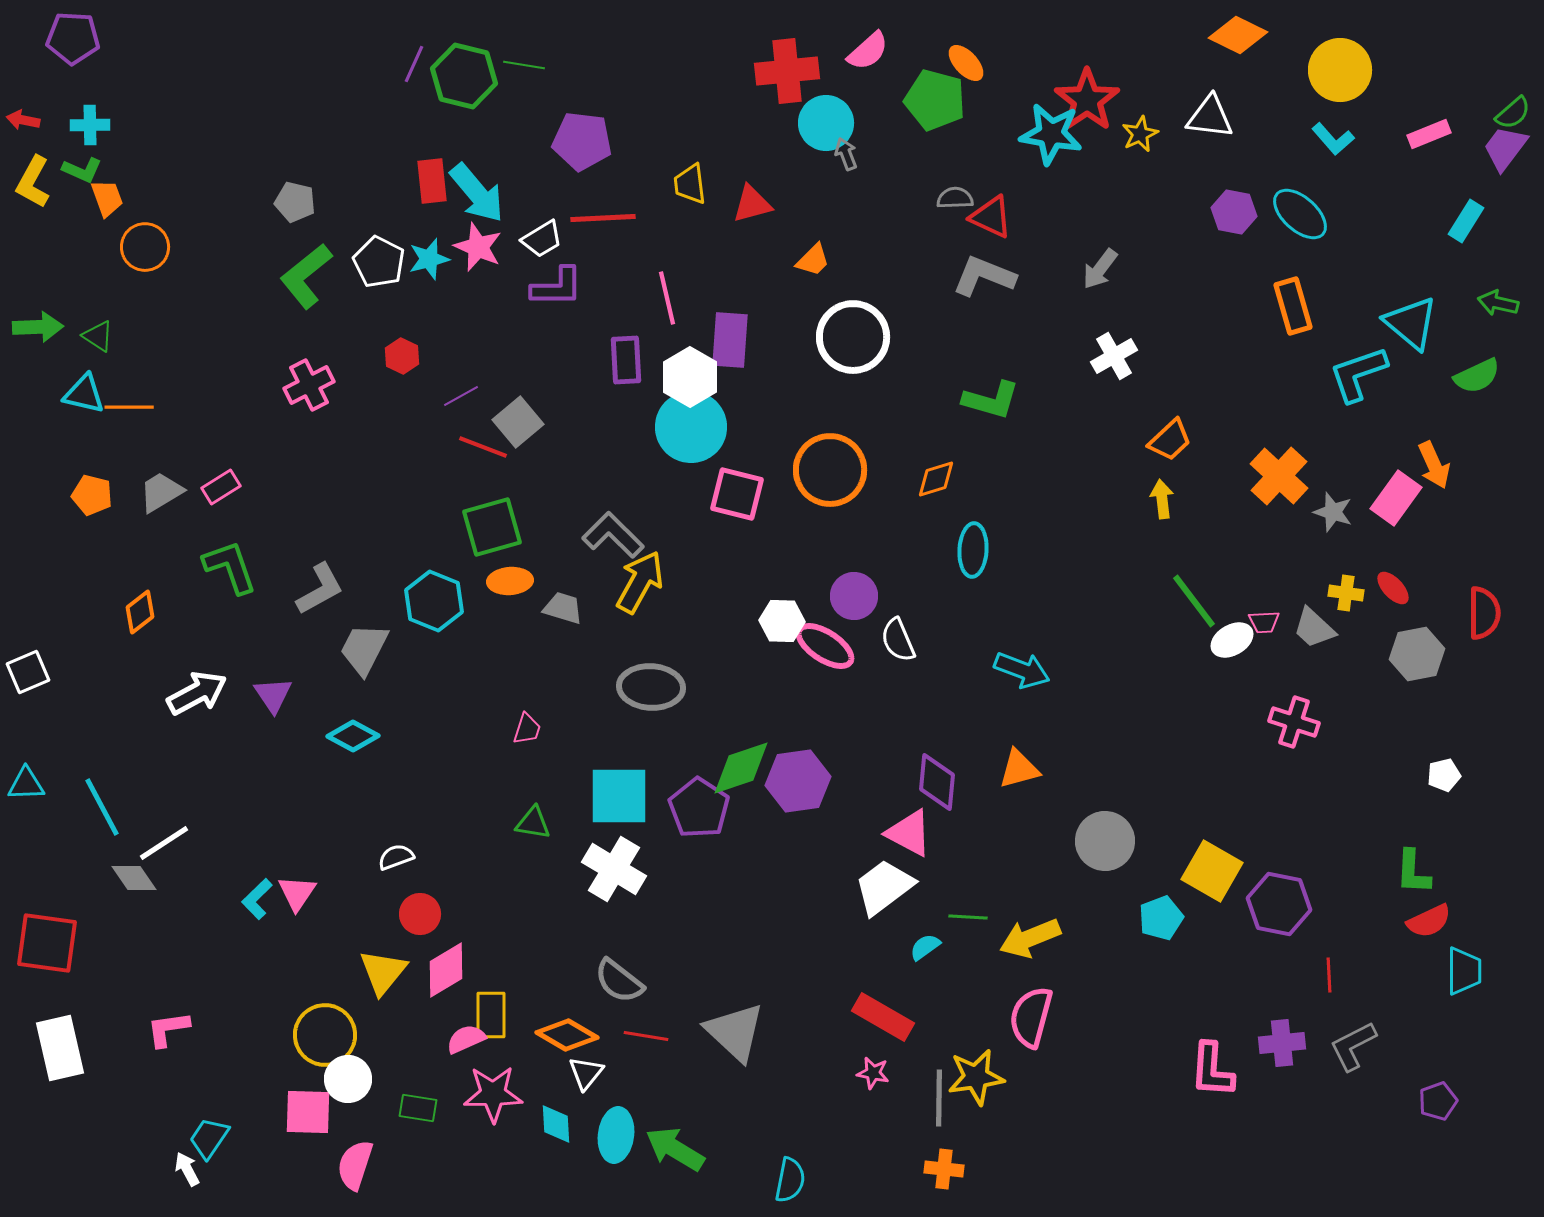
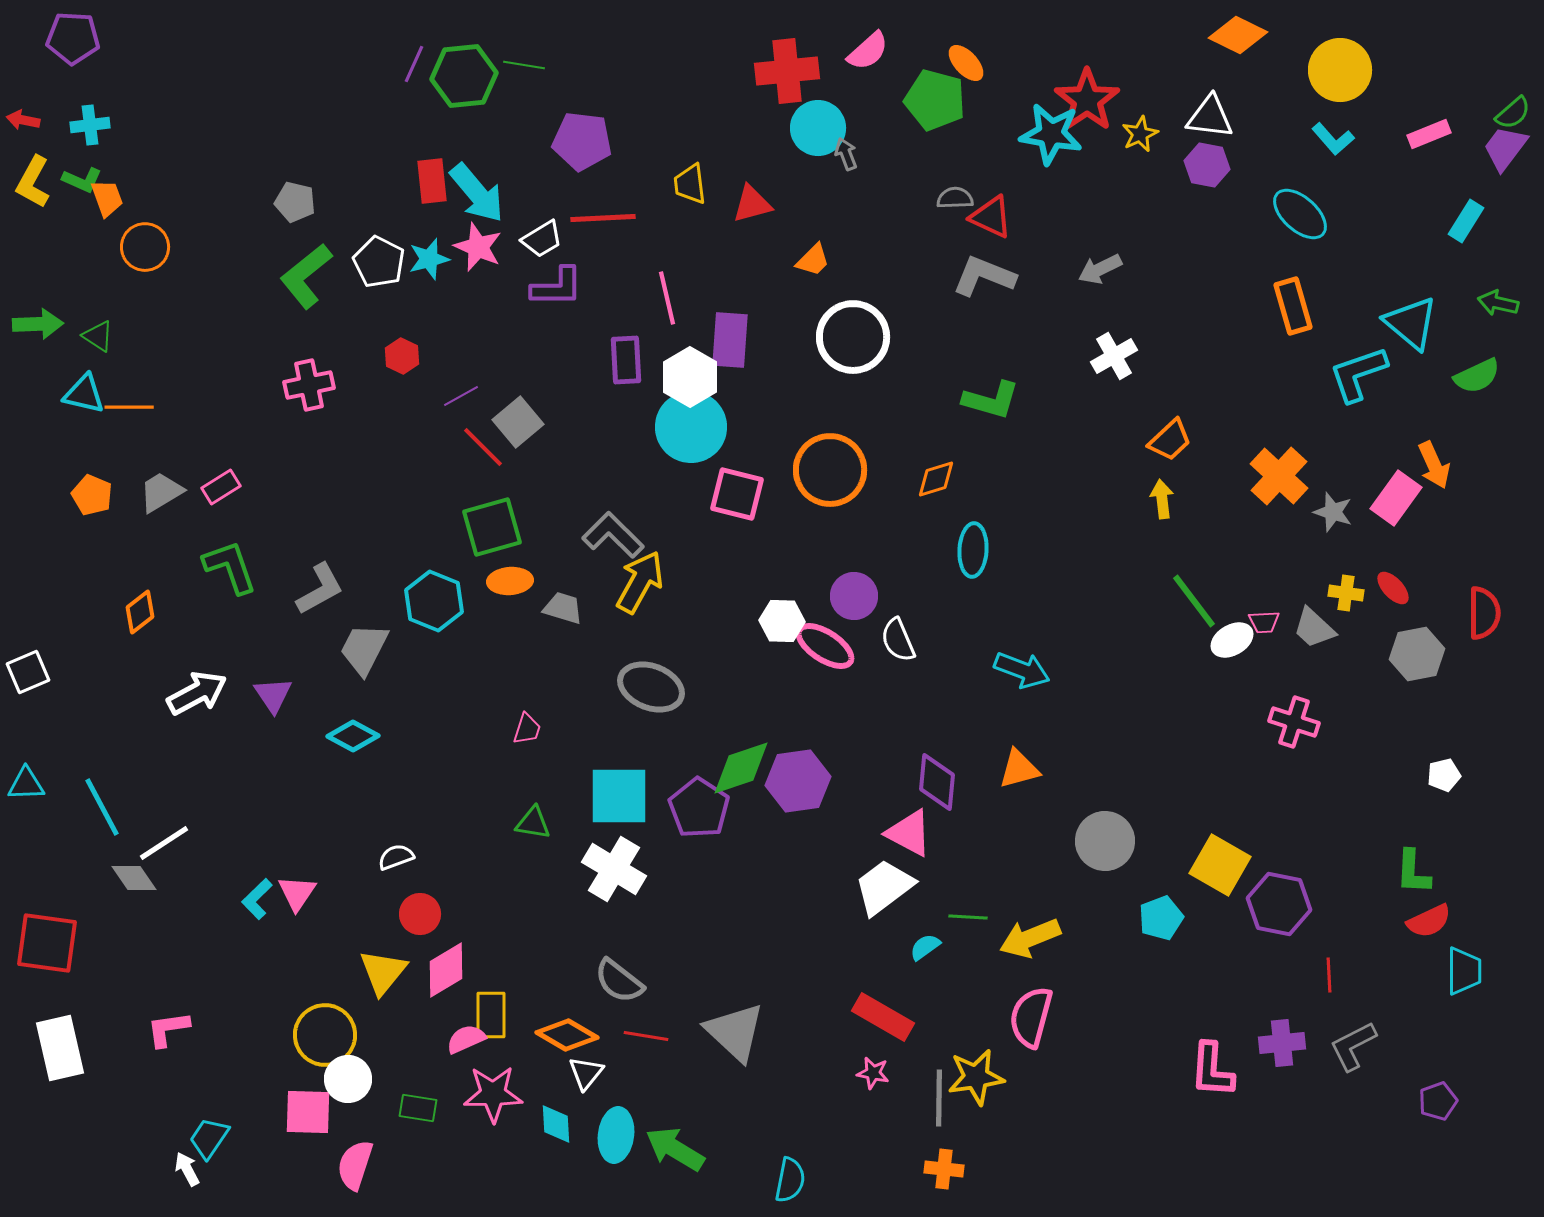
green hexagon at (464, 76): rotated 20 degrees counterclockwise
cyan circle at (826, 123): moved 8 px left, 5 px down
cyan cross at (90, 125): rotated 6 degrees counterclockwise
green L-shape at (82, 170): moved 10 px down
purple hexagon at (1234, 212): moved 27 px left, 47 px up
gray arrow at (1100, 269): rotated 27 degrees clockwise
green arrow at (38, 327): moved 3 px up
pink cross at (309, 385): rotated 15 degrees clockwise
red line at (483, 447): rotated 24 degrees clockwise
orange pentagon at (92, 495): rotated 9 degrees clockwise
gray ellipse at (651, 687): rotated 18 degrees clockwise
yellow square at (1212, 871): moved 8 px right, 6 px up
